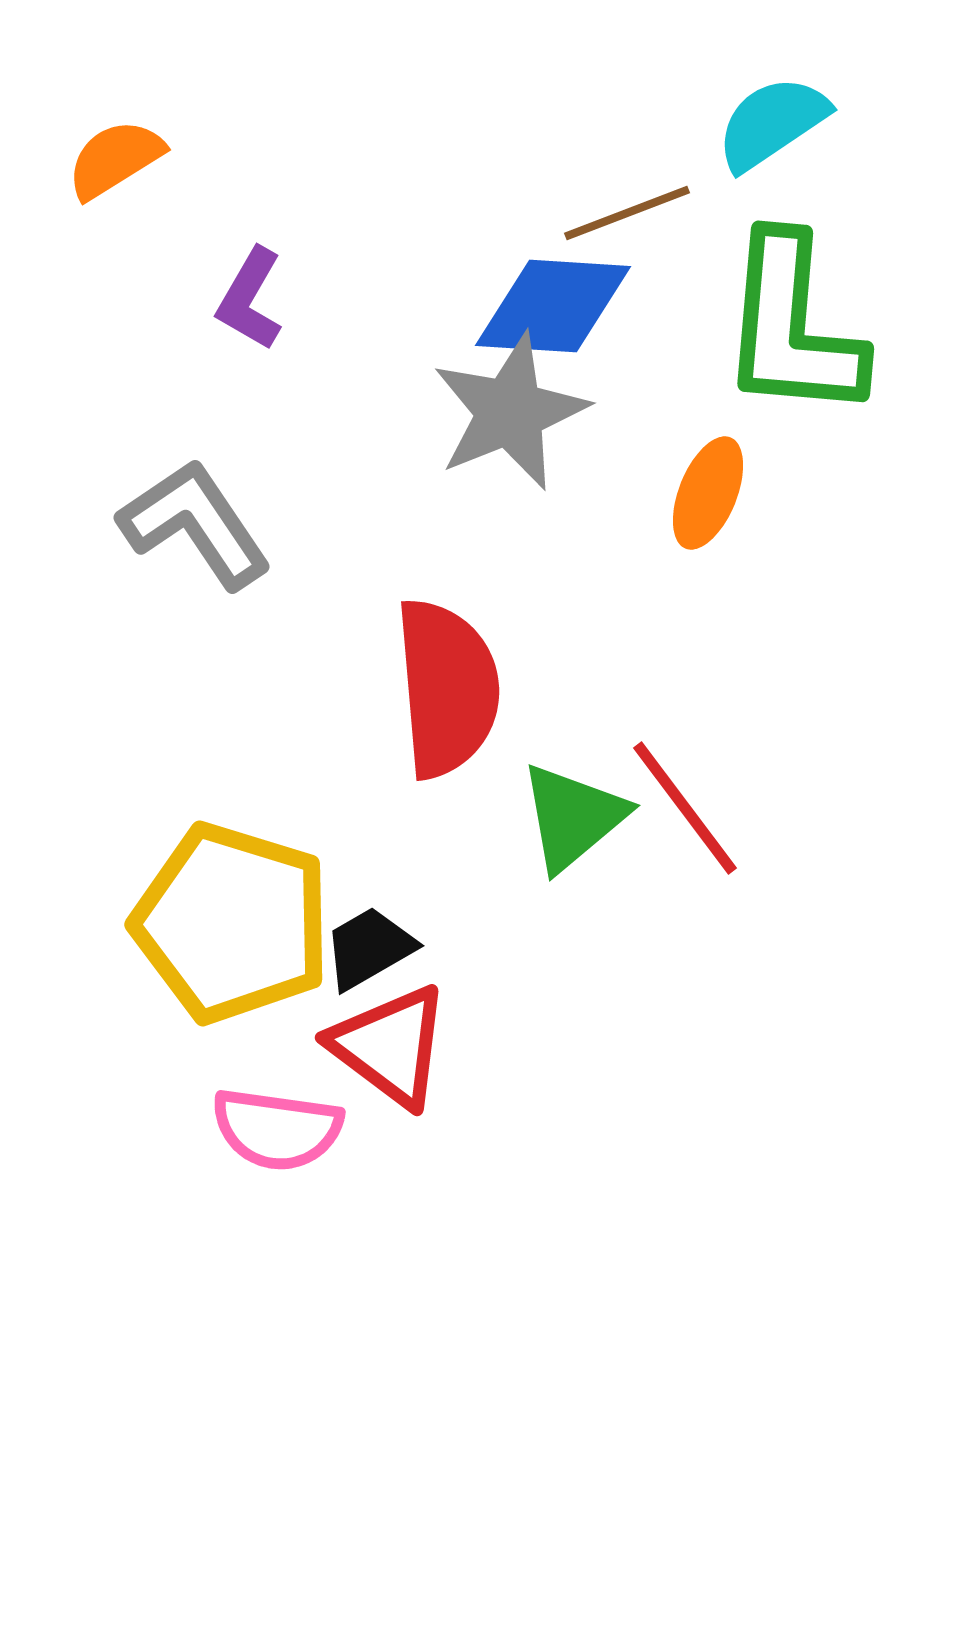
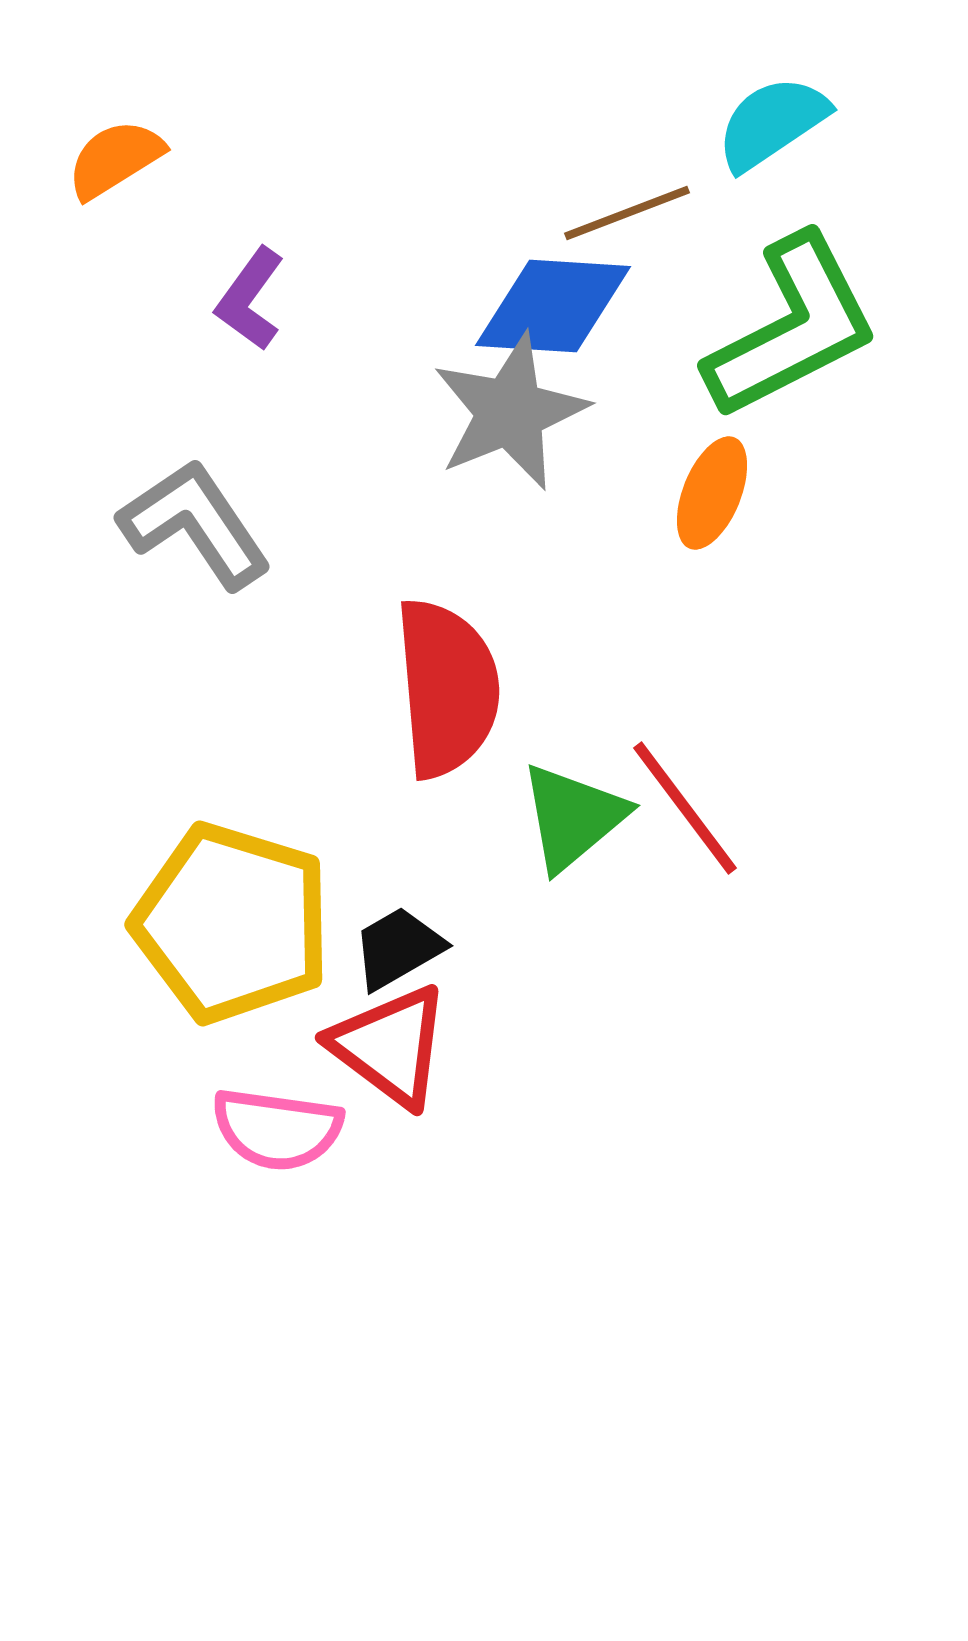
purple L-shape: rotated 6 degrees clockwise
green L-shape: rotated 122 degrees counterclockwise
orange ellipse: moved 4 px right
black trapezoid: moved 29 px right
